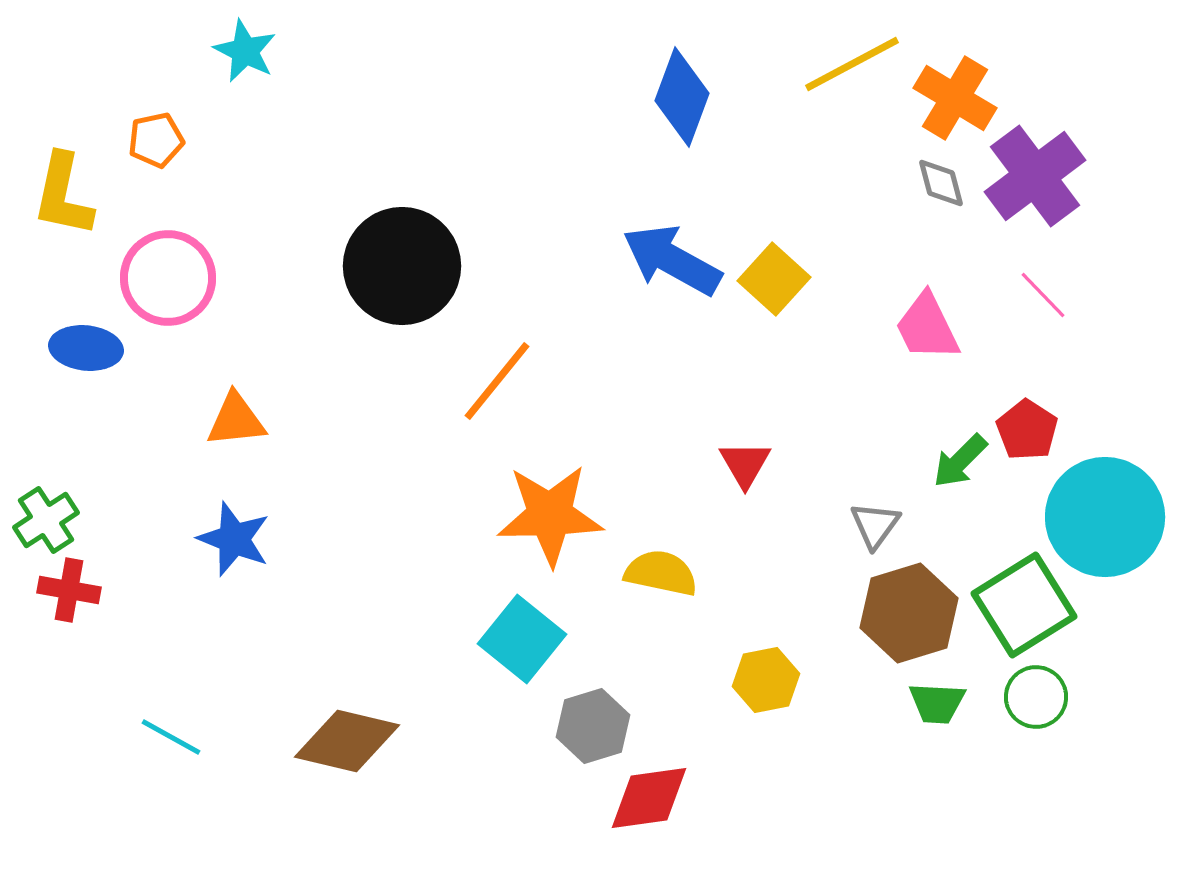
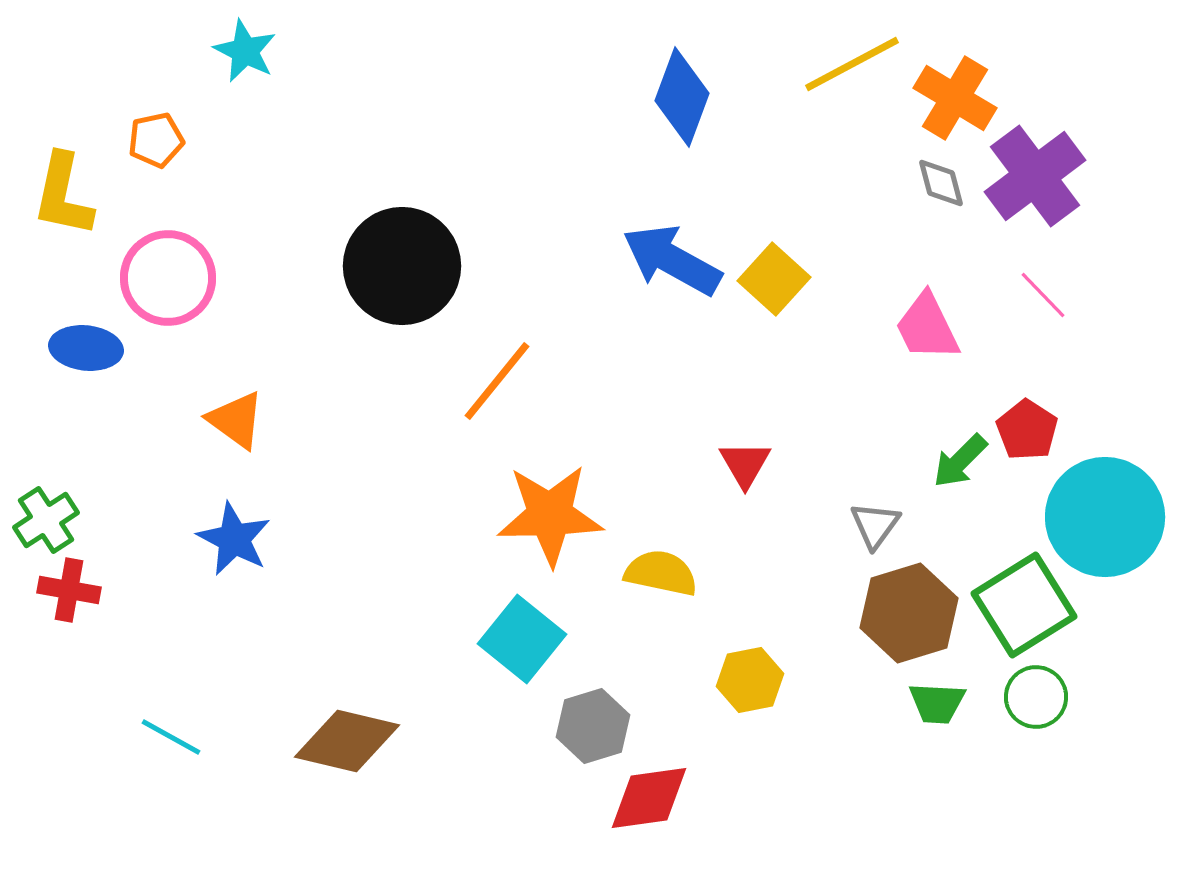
orange triangle: rotated 42 degrees clockwise
blue star: rotated 6 degrees clockwise
yellow hexagon: moved 16 px left
